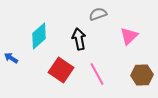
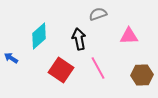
pink triangle: rotated 42 degrees clockwise
pink line: moved 1 px right, 6 px up
